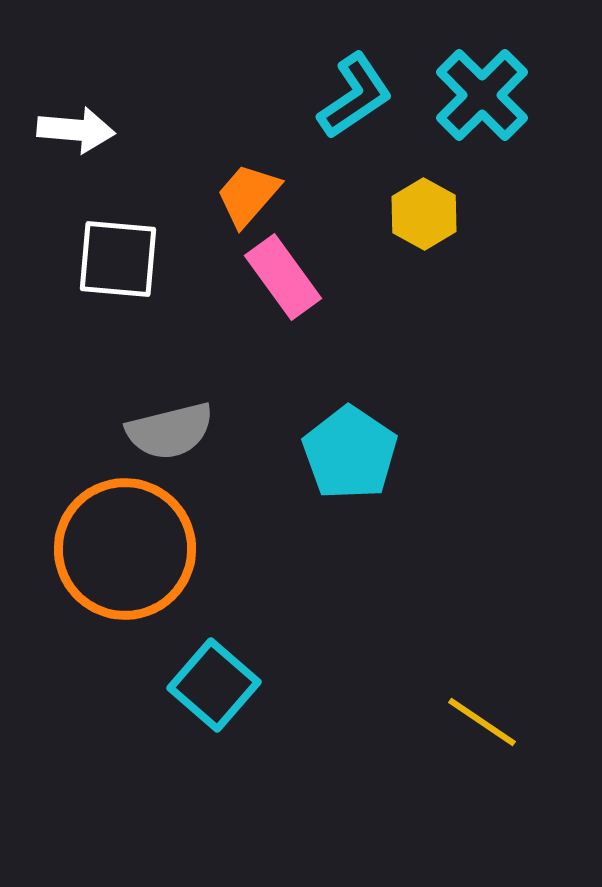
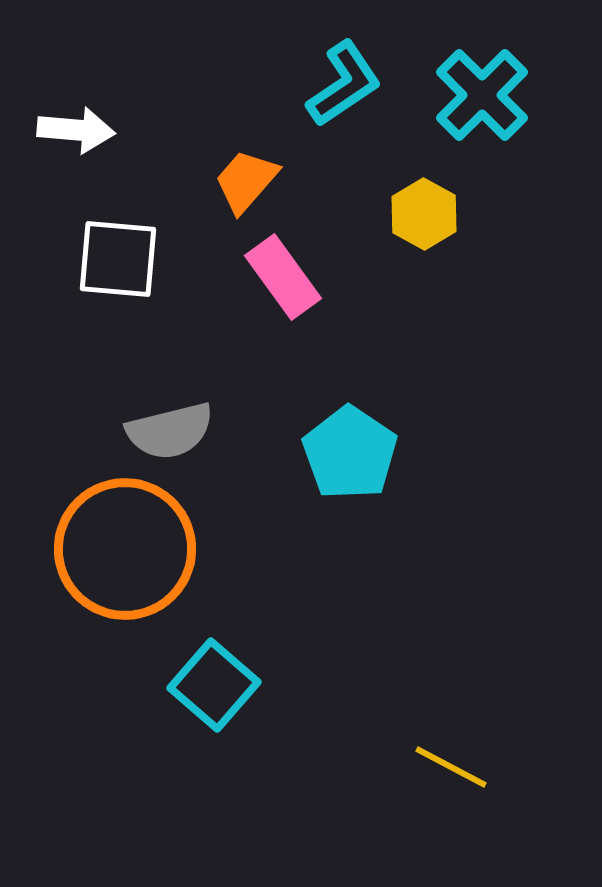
cyan L-shape: moved 11 px left, 12 px up
orange trapezoid: moved 2 px left, 14 px up
yellow line: moved 31 px left, 45 px down; rotated 6 degrees counterclockwise
